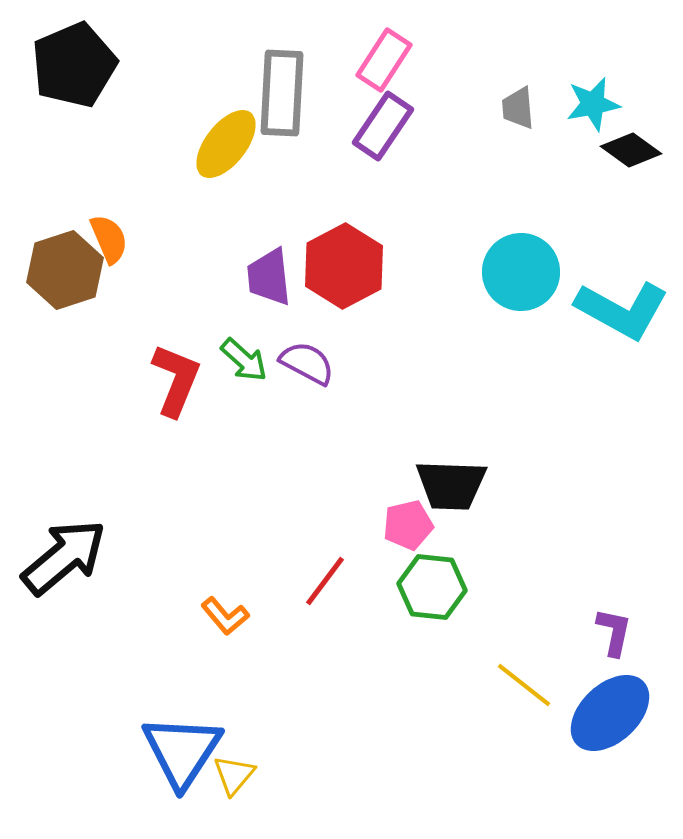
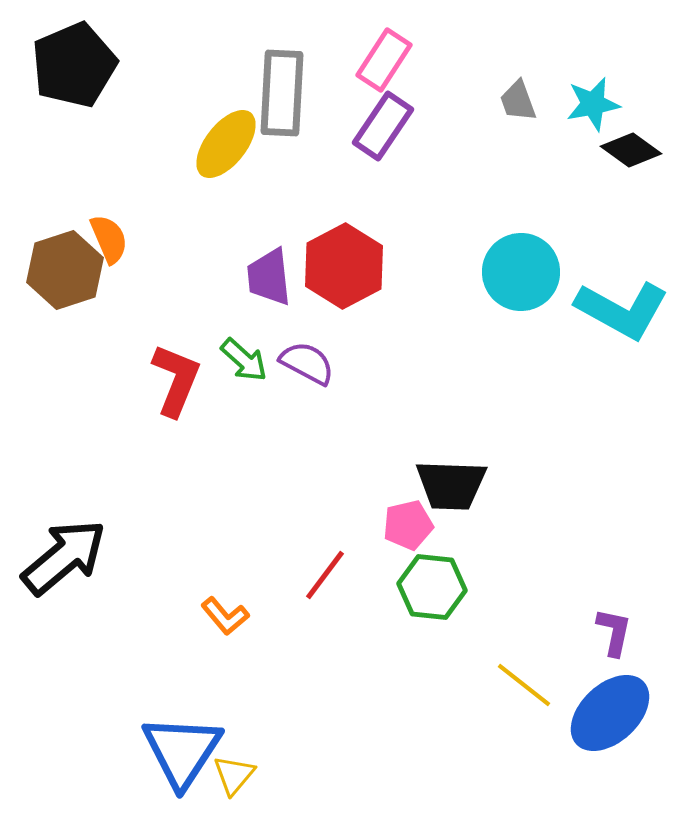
gray trapezoid: moved 7 px up; rotated 15 degrees counterclockwise
red line: moved 6 px up
